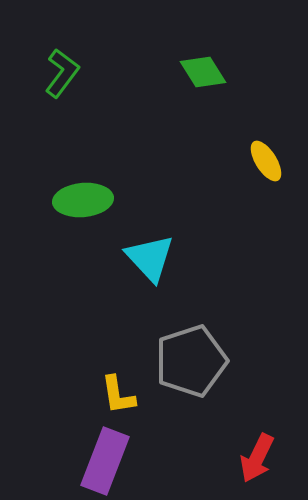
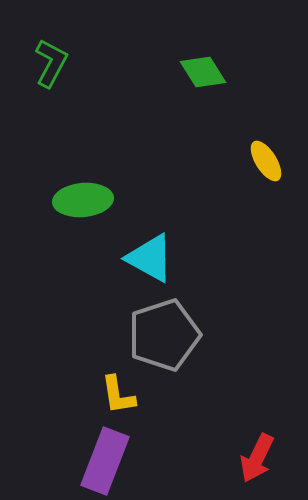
green L-shape: moved 11 px left, 10 px up; rotated 9 degrees counterclockwise
cyan triangle: rotated 18 degrees counterclockwise
gray pentagon: moved 27 px left, 26 px up
